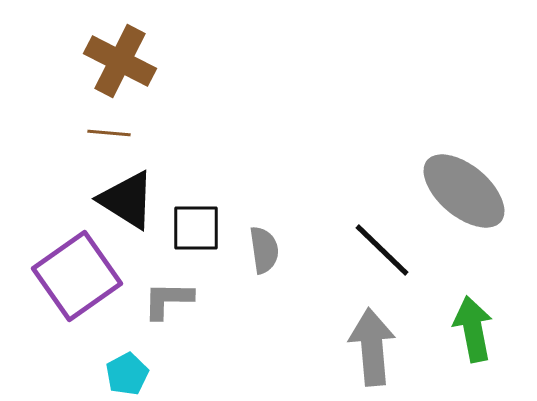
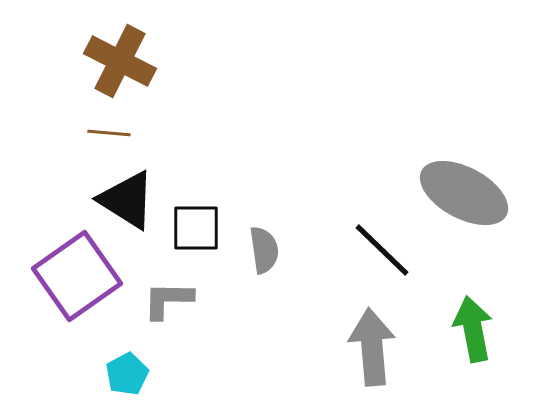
gray ellipse: moved 2 px down; rotated 12 degrees counterclockwise
